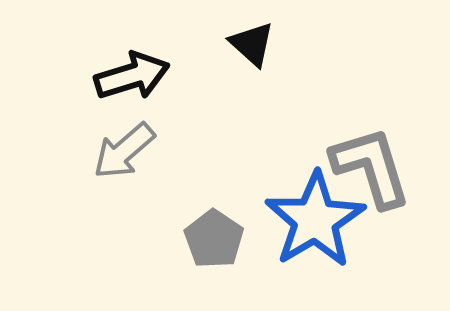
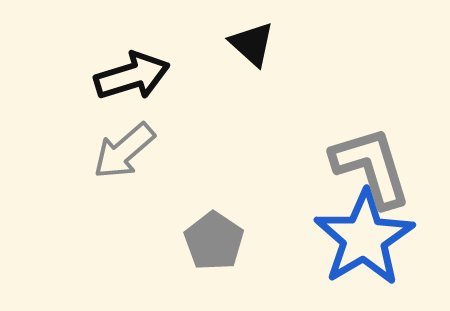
blue star: moved 49 px right, 18 px down
gray pentagon: moved 2 px down
